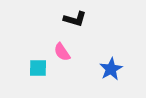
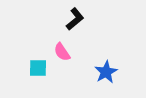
black L-shape: rotated 55 degrees counterclockwise
blue star: moved 5 px left, 3 px down
